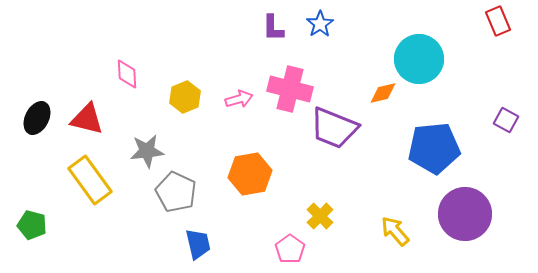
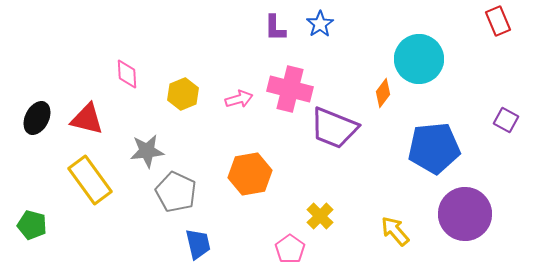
purple L-shape: moved 2 px right
orange diamond: rotated 40 degrees counterclockwise
yellow hexagon: moved 2 px left, 3 px up
